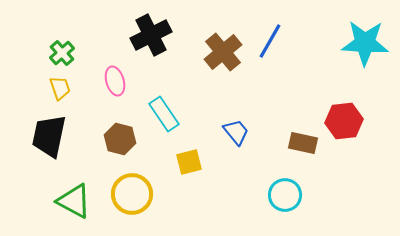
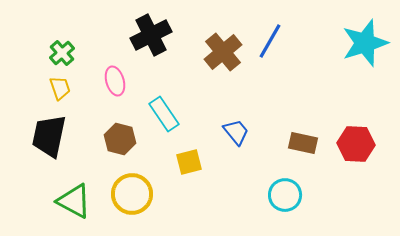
cyan star: rotated 21 degrees counterclockwise
red hexagon: moved 12 px right, 23 px down; rotated 9 degrees clockwise
